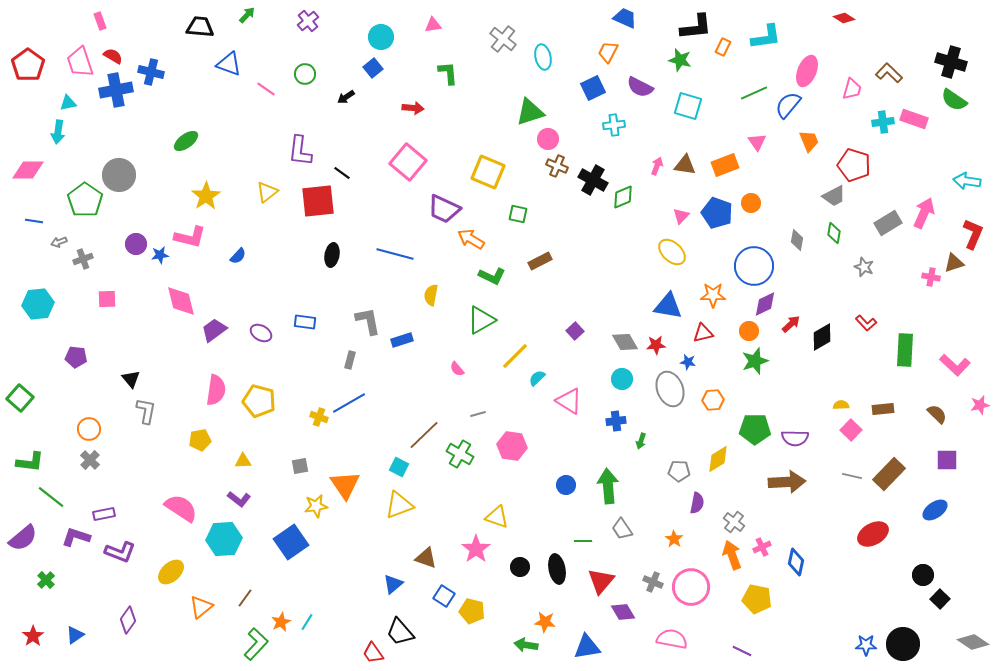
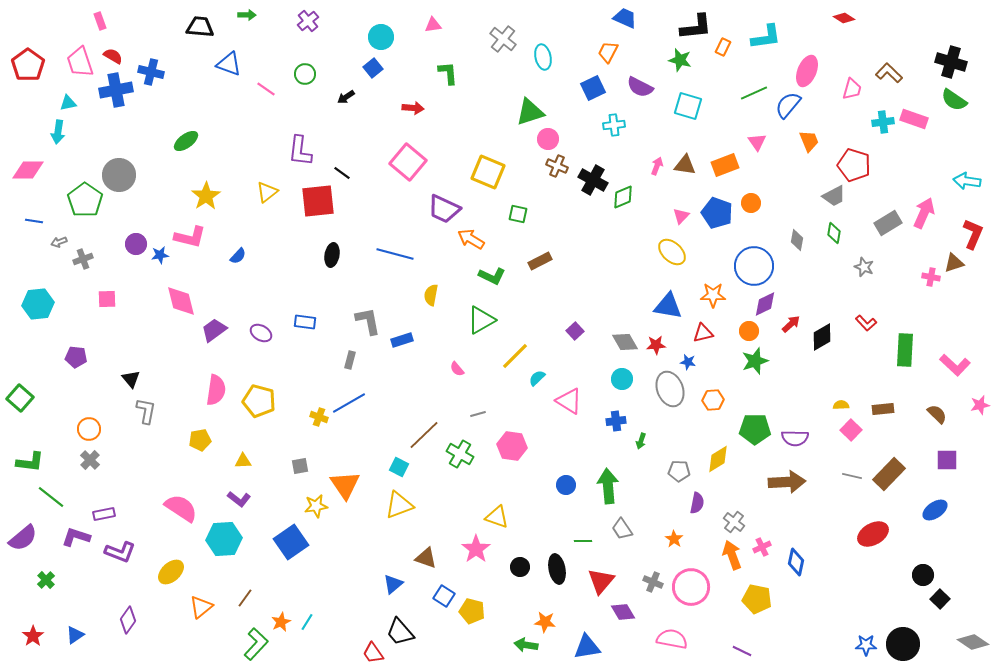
green arrow at (247, 15): rotated 48 degrees clockwise
